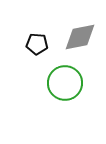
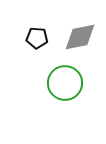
black pentagon: moved 6 px up
